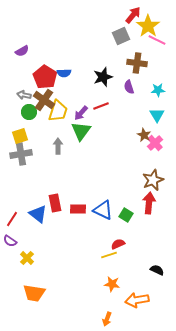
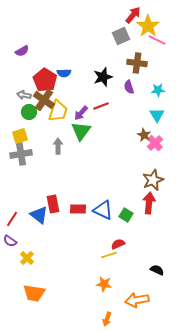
red pentagon at (45, 77): moved 3 px down
red rectangle at (55, 203): moved 2 px left, 1 px down
blue triangle at (38, 214): moved 1 px right, 1 px down
orange star at (112, 284): moved 8 px left
